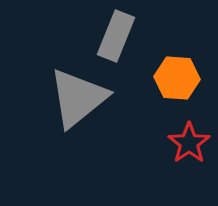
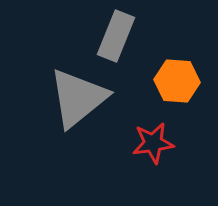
orange hexagon: moved 3 px down
red star: moved 36 px left; rotated 27 degrees clockwise
